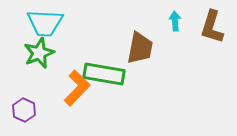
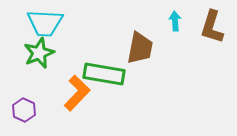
orange L-shape: moved 5 px down
